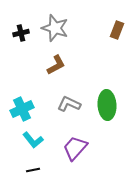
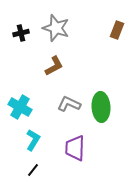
gray star: moved 1 px right
brown L-shape: moved 2 px left, 1 px down
green ellipse: moved 6 px left, 2 px down
cyan cross: moved 2 px left, 2 px up; rotated 35 degrees counterclockwise
cyan L-shape: rotated 110 degrees counterclockwise
purple trapezoid: rotated 40 degrees counterclockwise
black line: rotated 40 degrees counterclockwise
